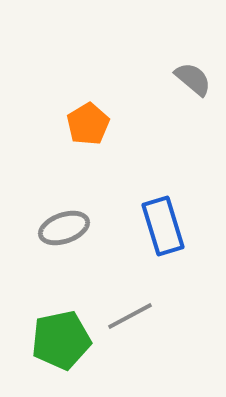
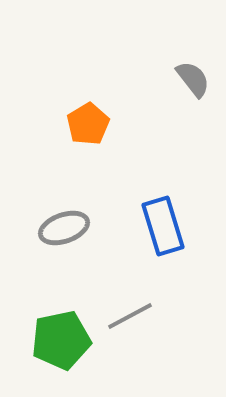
gray semicircle: rotated 12 degrees clockwise
